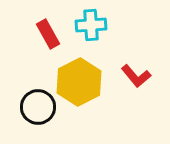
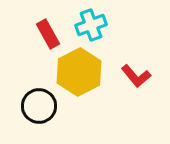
cyan cross: rotated 16 degrees counterclockwise
yellow hexagon: moved 10 px up
black circle: moved 1 px right, 1 px up
